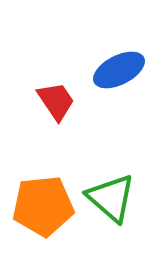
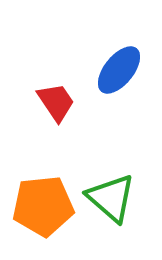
blue ellipse: rotated 24 degrees counterclockwise
red trapezoid: moved 1 px down
